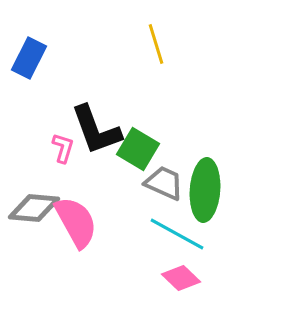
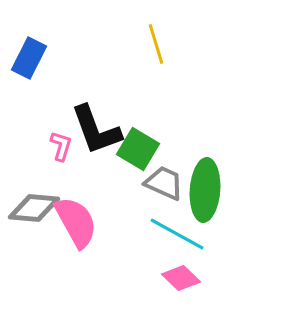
pink L-shape: moved 2 px left, 2 px up
